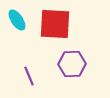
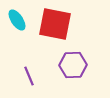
red square: rotated 8 degrees clockwise
purple hexagon: moved 1 px right, 1 px down
